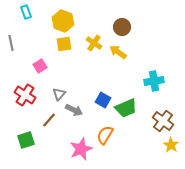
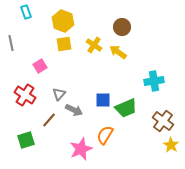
yellow cross: moved 2 px down
blue square: rotated 28 degrees counterclockwise
